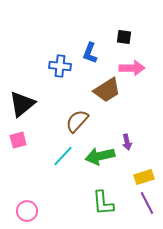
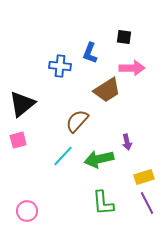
green arrow: moved 1 px left, 3 px down
